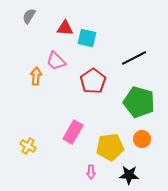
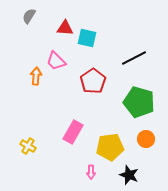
orange circle: moved 4 px right
black star: rotated 18 degrees clockwise
